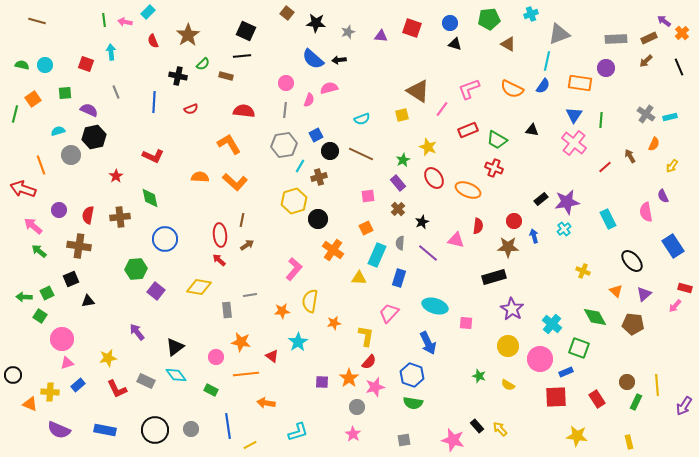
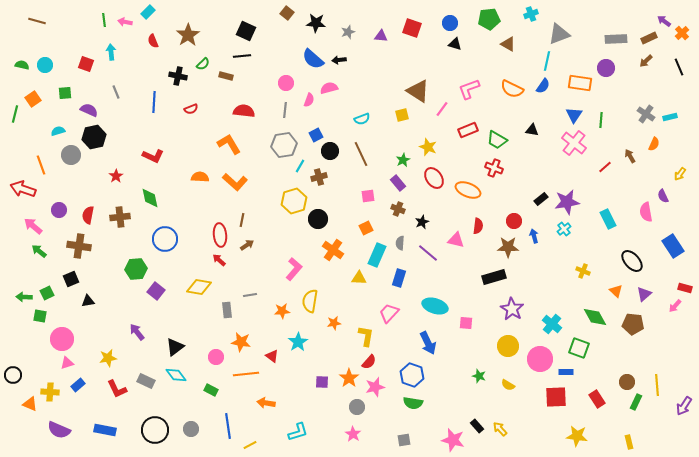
brown line at (361, 154): rotated 40 degrees clockwise
yellow arrow at (672, 166): moved 8 px right, 8 px down
brown cross at (398, 209): rotated 24 degrees counterclockwise
green square at (40, 316): rotated 24 degrees counterclockwise
blue rectangle at (566, 372): rotated 24 degrees clockwise
